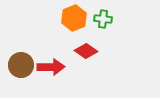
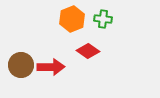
orange hexagon: moved 2 px left, 1 px down
red diamond: moved 2 px right
